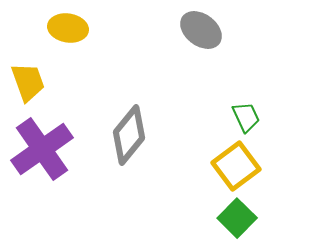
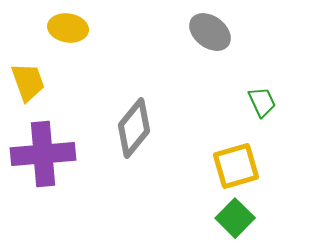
gray ellipse: moved 9 px right, 2 px down
green trapezoid: moved 16 px right, 15 px up
gray diamond: moved 5 px right, 7 px up
purple cross: moved 1 px right, 5 px down; rotated 30 degrees clockwise
yellow square: rotated 21 degrees clockwise
green square: moved 2 px left
